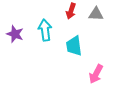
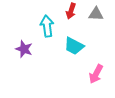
cyan arrow: moved 2 px right, 4 px up
purple star: moved 9 px right, 15 px down
cyan trapezoid: rotated 55 degrees counterclockwise
